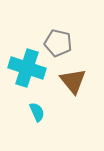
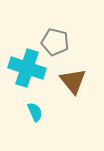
gray pentagon: moved 3 px left, 1 px up
cyan semicircle: moved 2 px left
